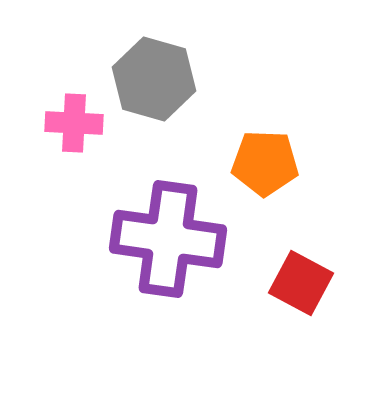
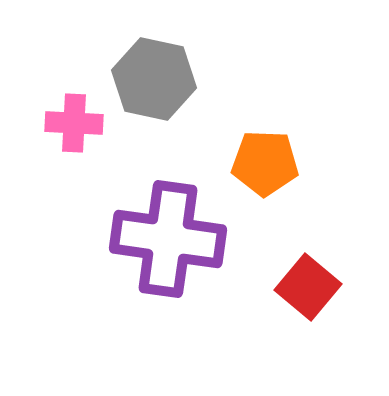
gray hexagon: rotated 4 degrees counterclockwise
red square: moved 7 px right, 4 px down; rotated 12 degrees clockwise
